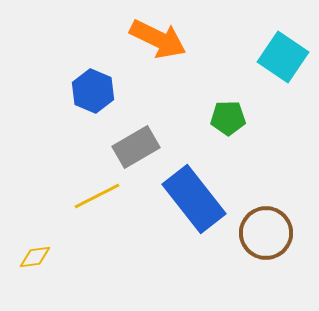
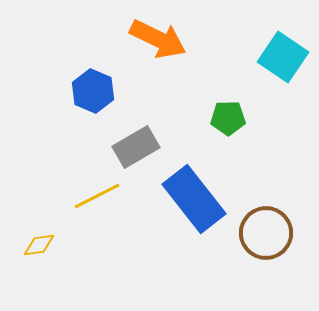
yellow diamond: moved 4 px right, 12 px up
